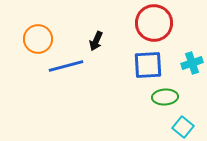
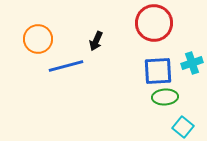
blue square: moved 10 px right, 6 px down
